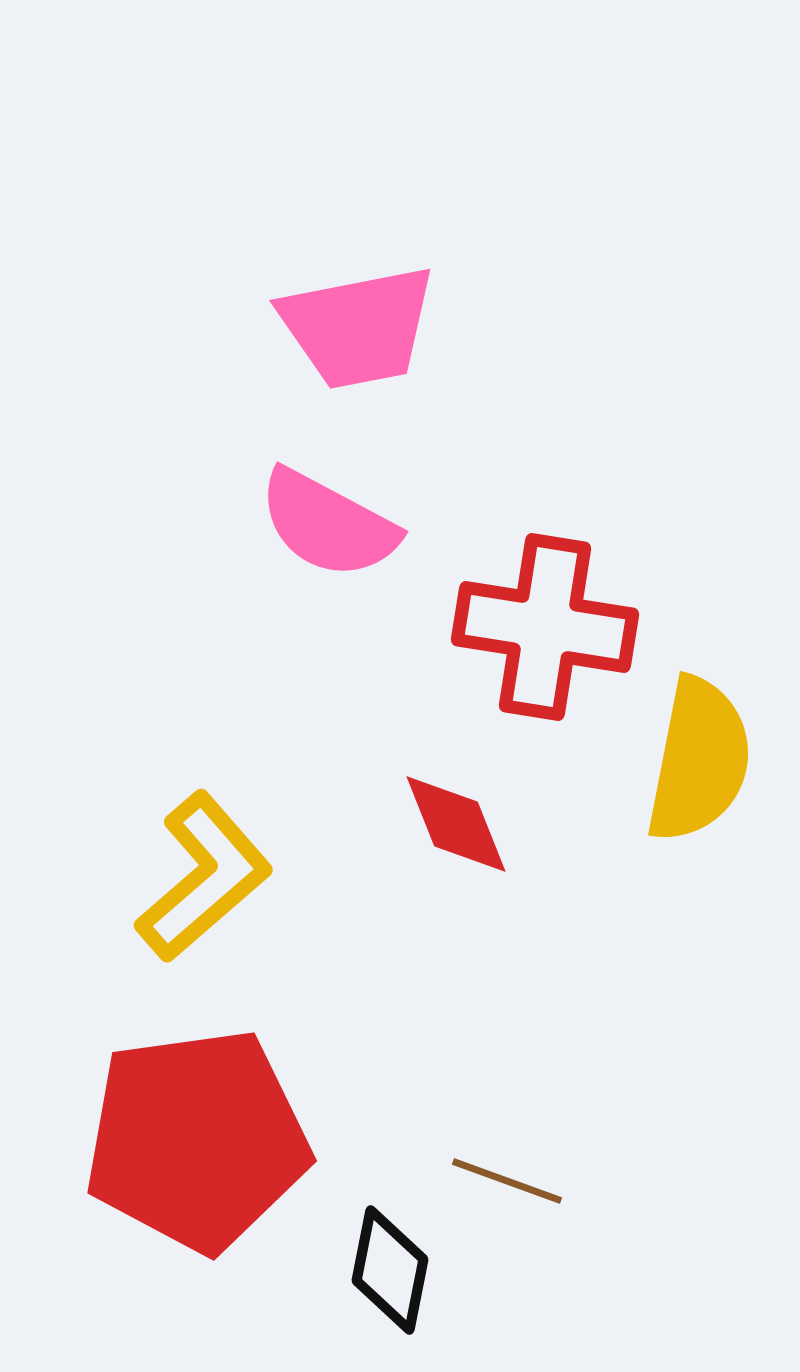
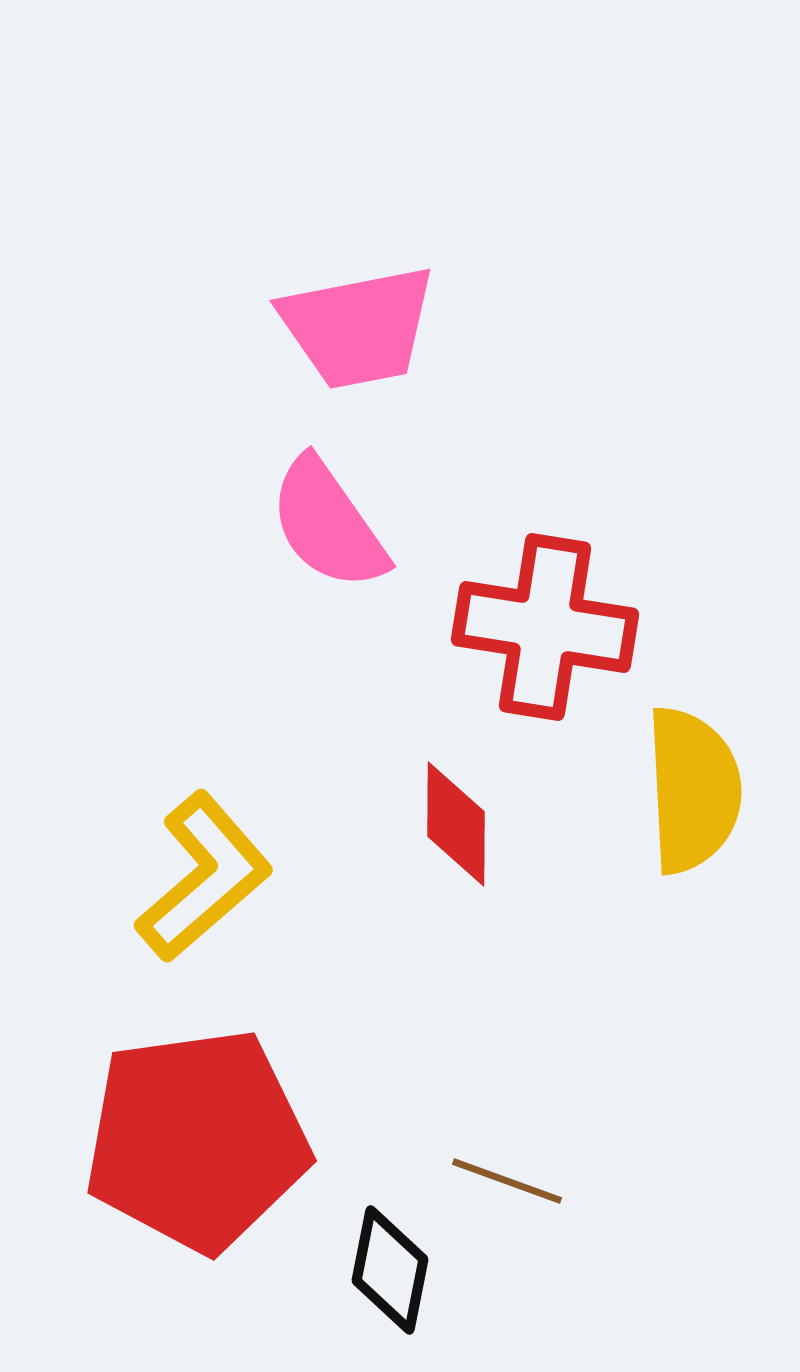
pink semicircle: rotated 27 degrees clockwise
yellow semicircle: moved 6 px left, 30 px down; rotated 14 degrees counterclockwise
red diamond: rotated 22 degrees clockwise
